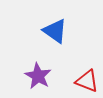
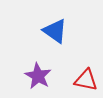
red triangle: moved 1 px left, 1 px up; rotated 10 degrees counterclockwise
